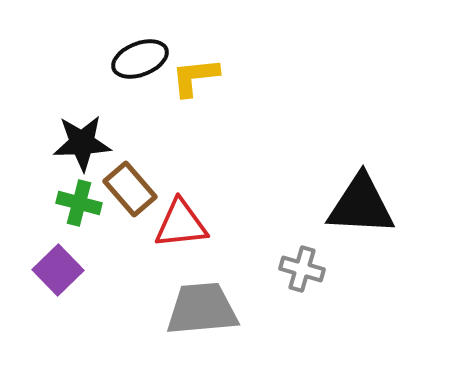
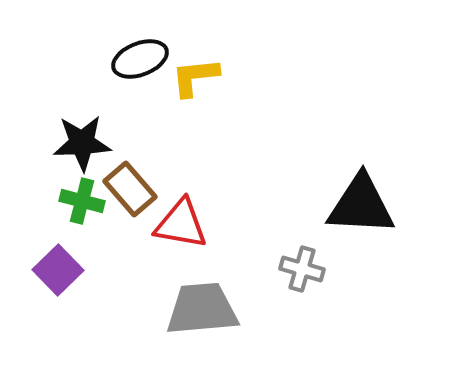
green cross: moved 3 px right, 2 px up
red triangle: rotated 16 degrees clockwise
